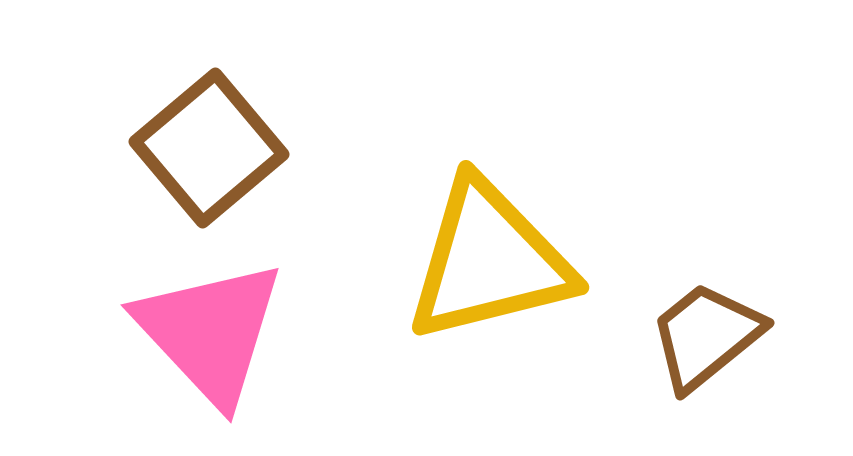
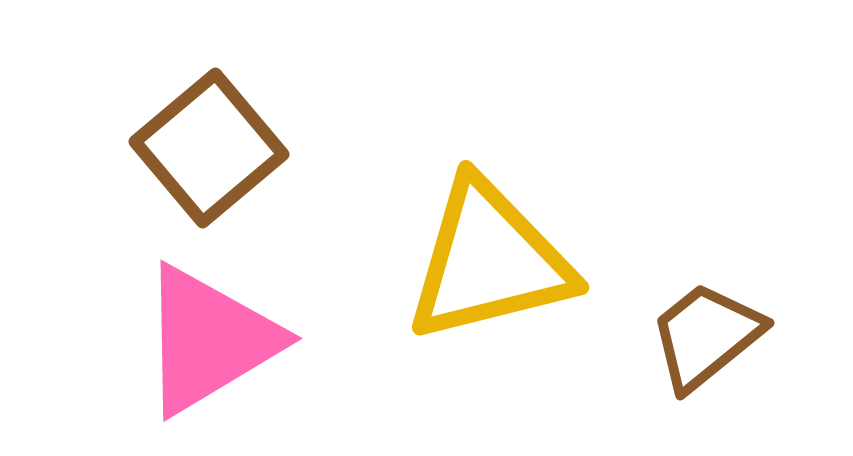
pink triangle: moved 1 px left, 8 px down; rotated 42 degrees clockwise
